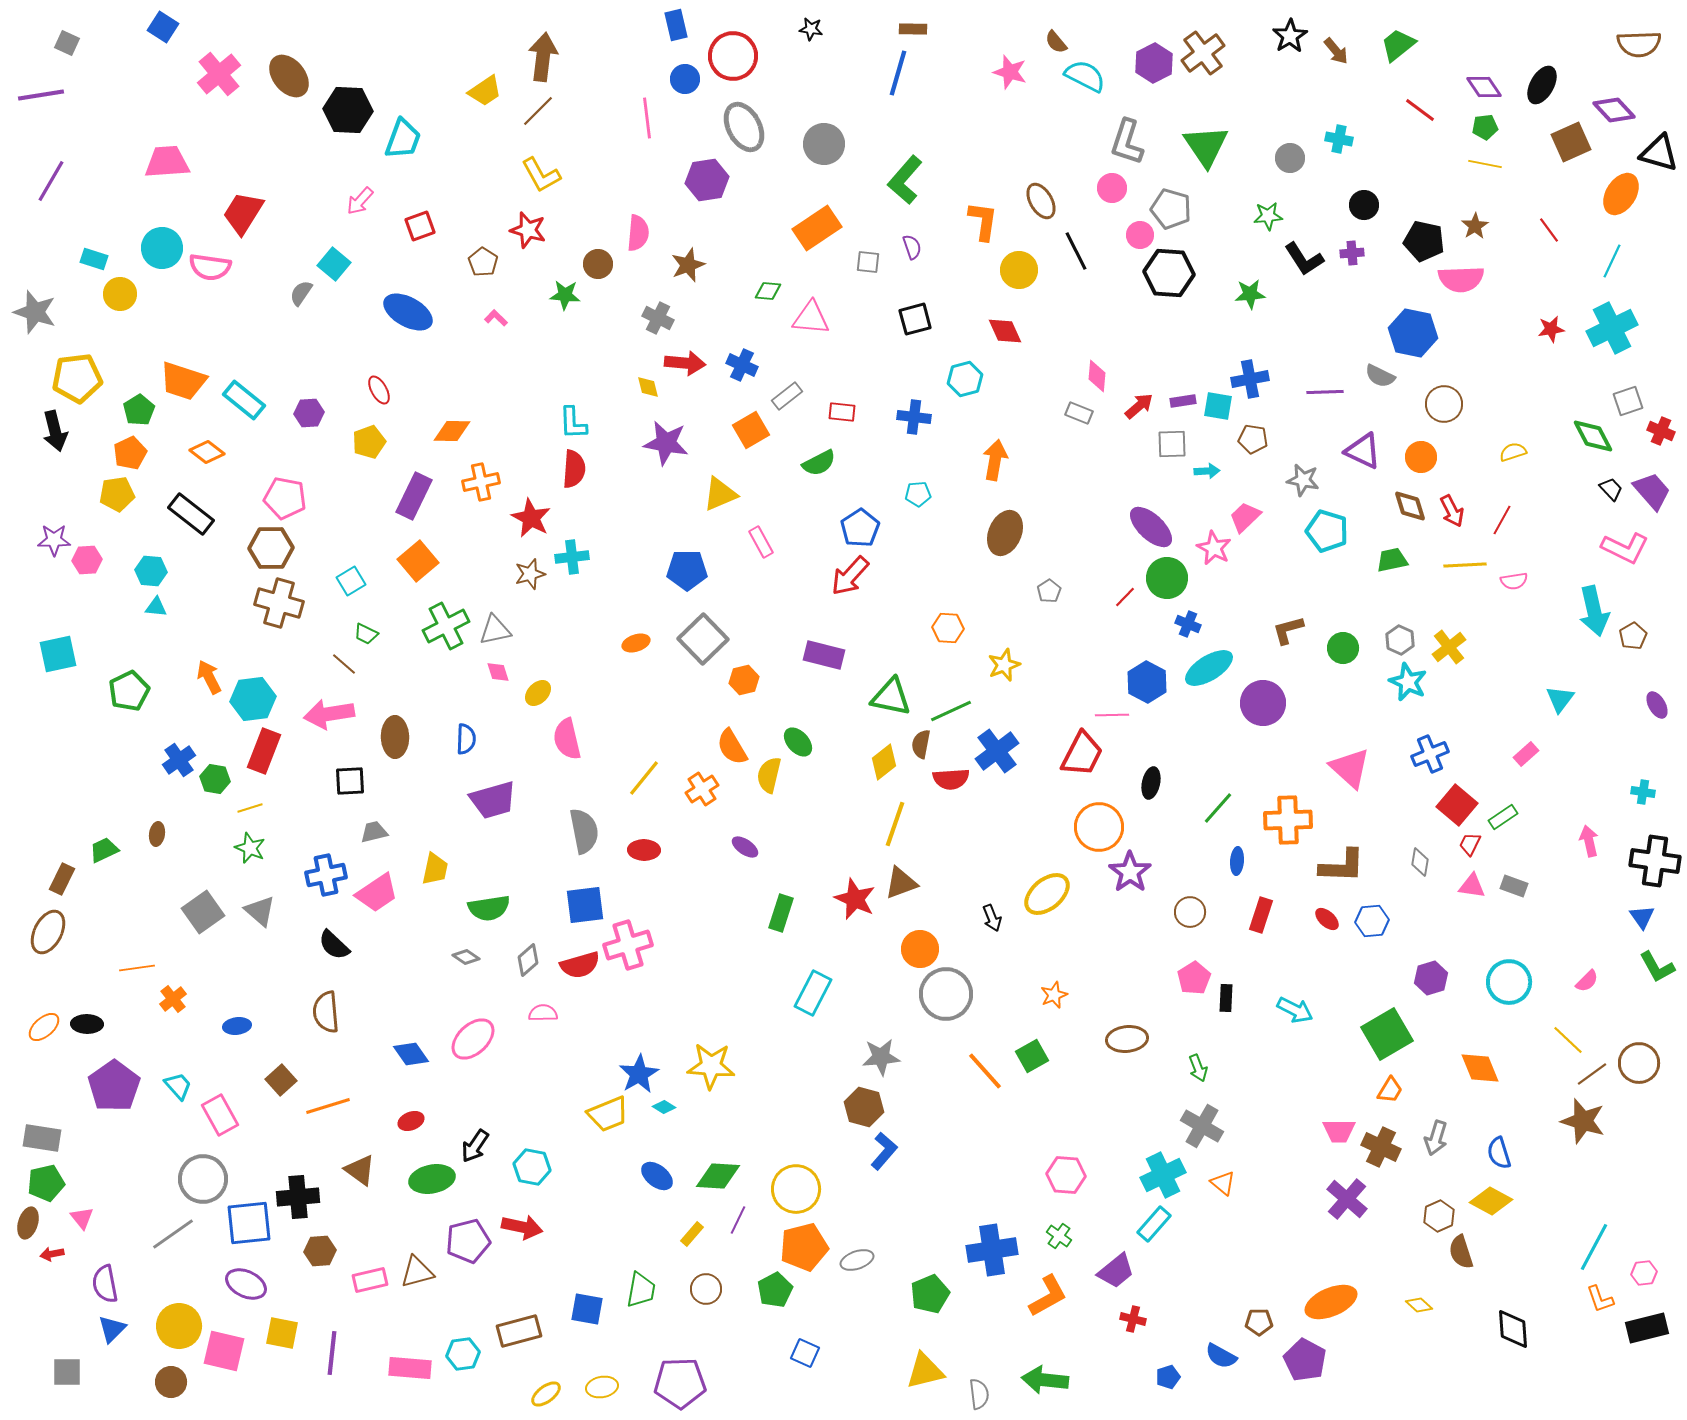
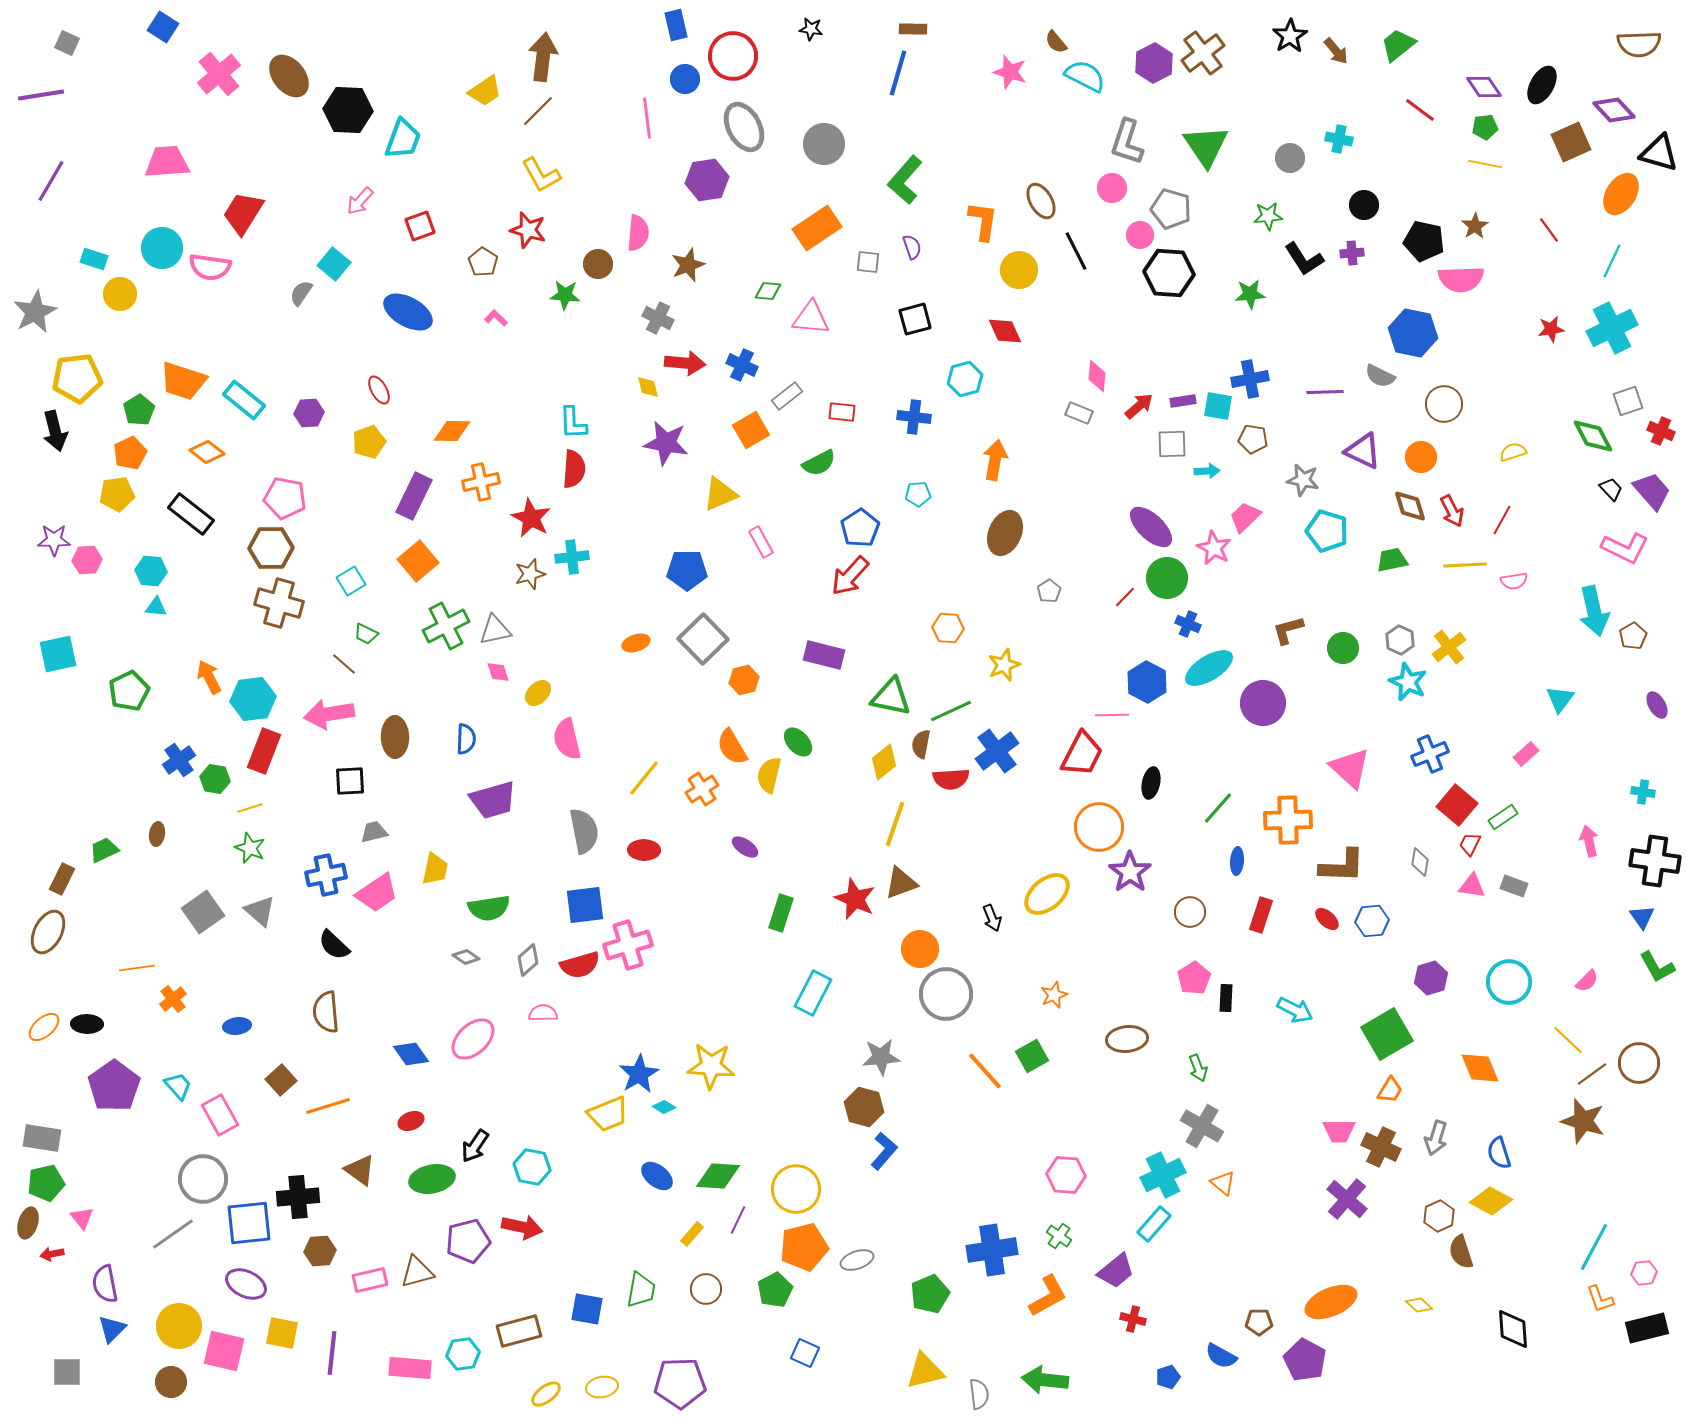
gray star at (35, 312): rotated 27 degrees clockwise
